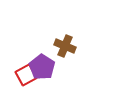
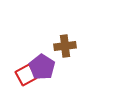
brown cross: rotated 30 degrees counterclockwise
